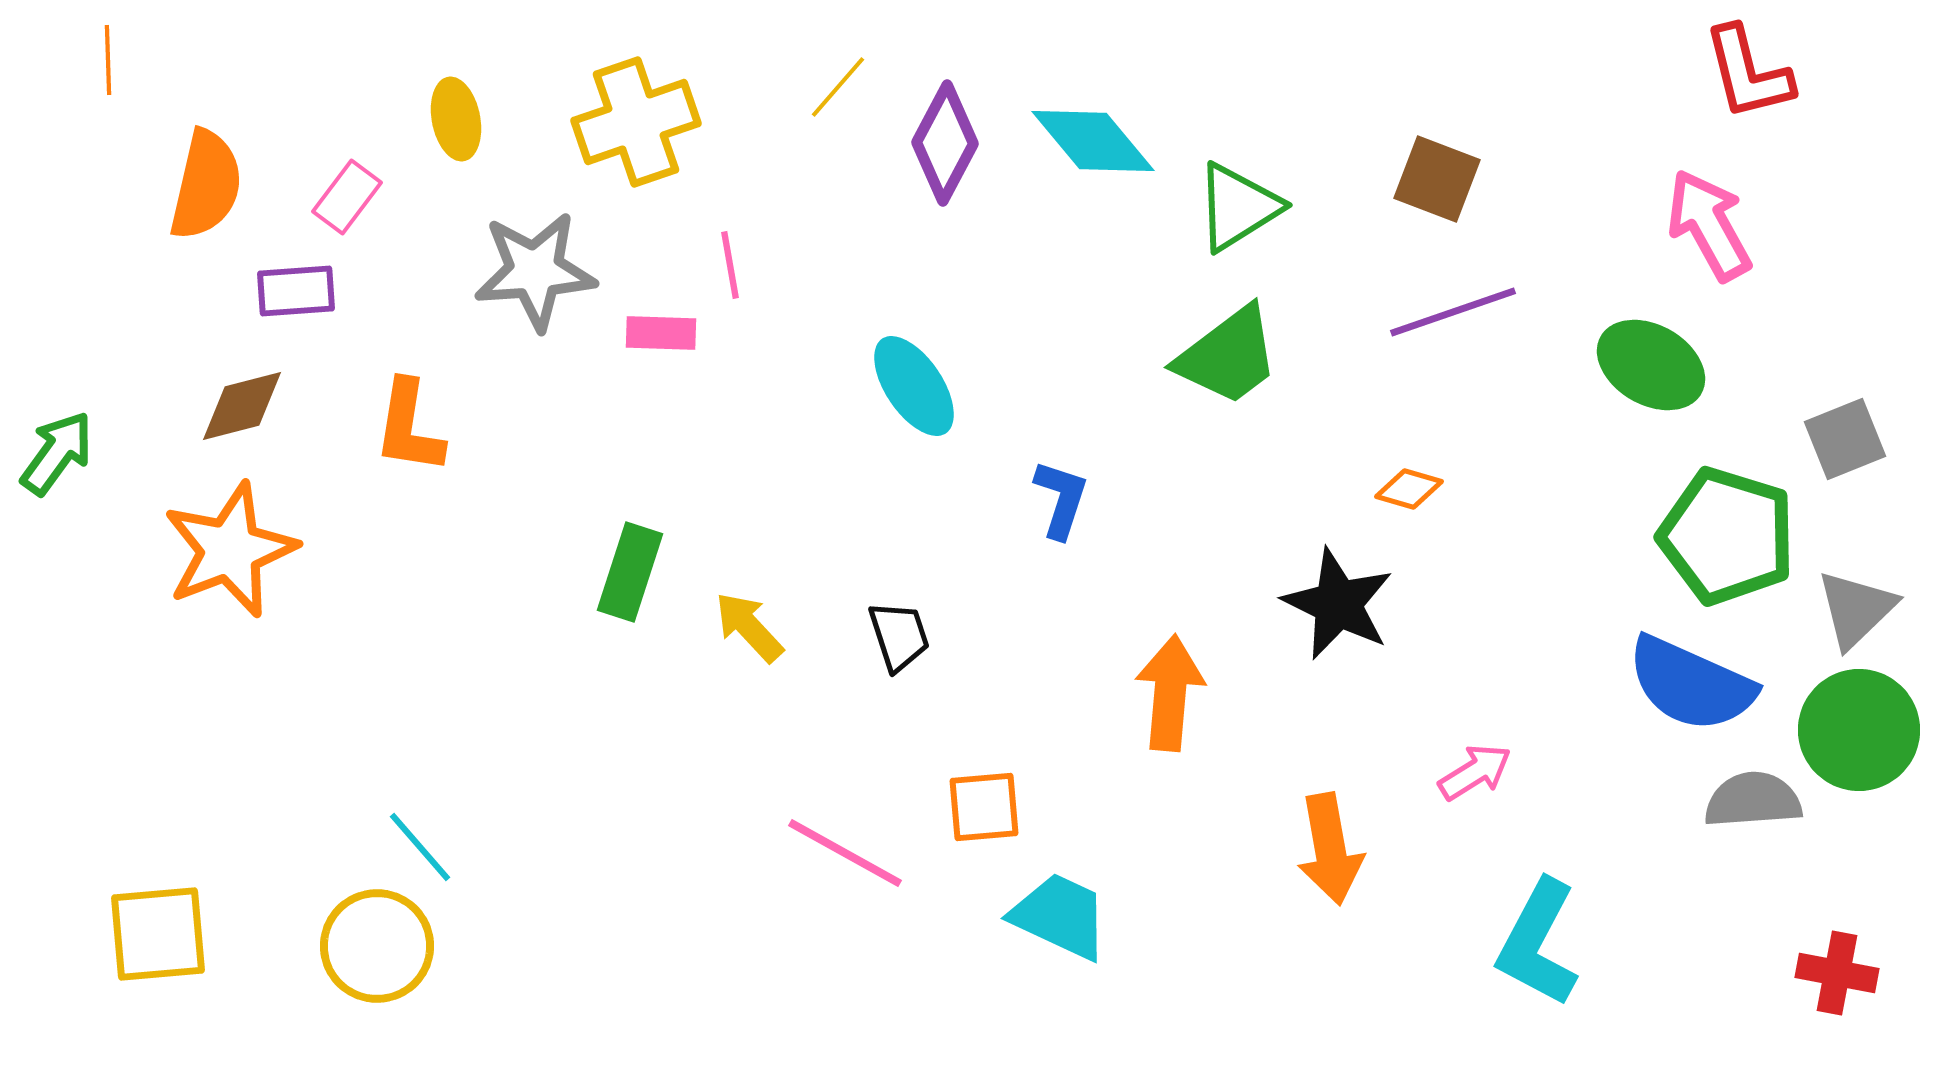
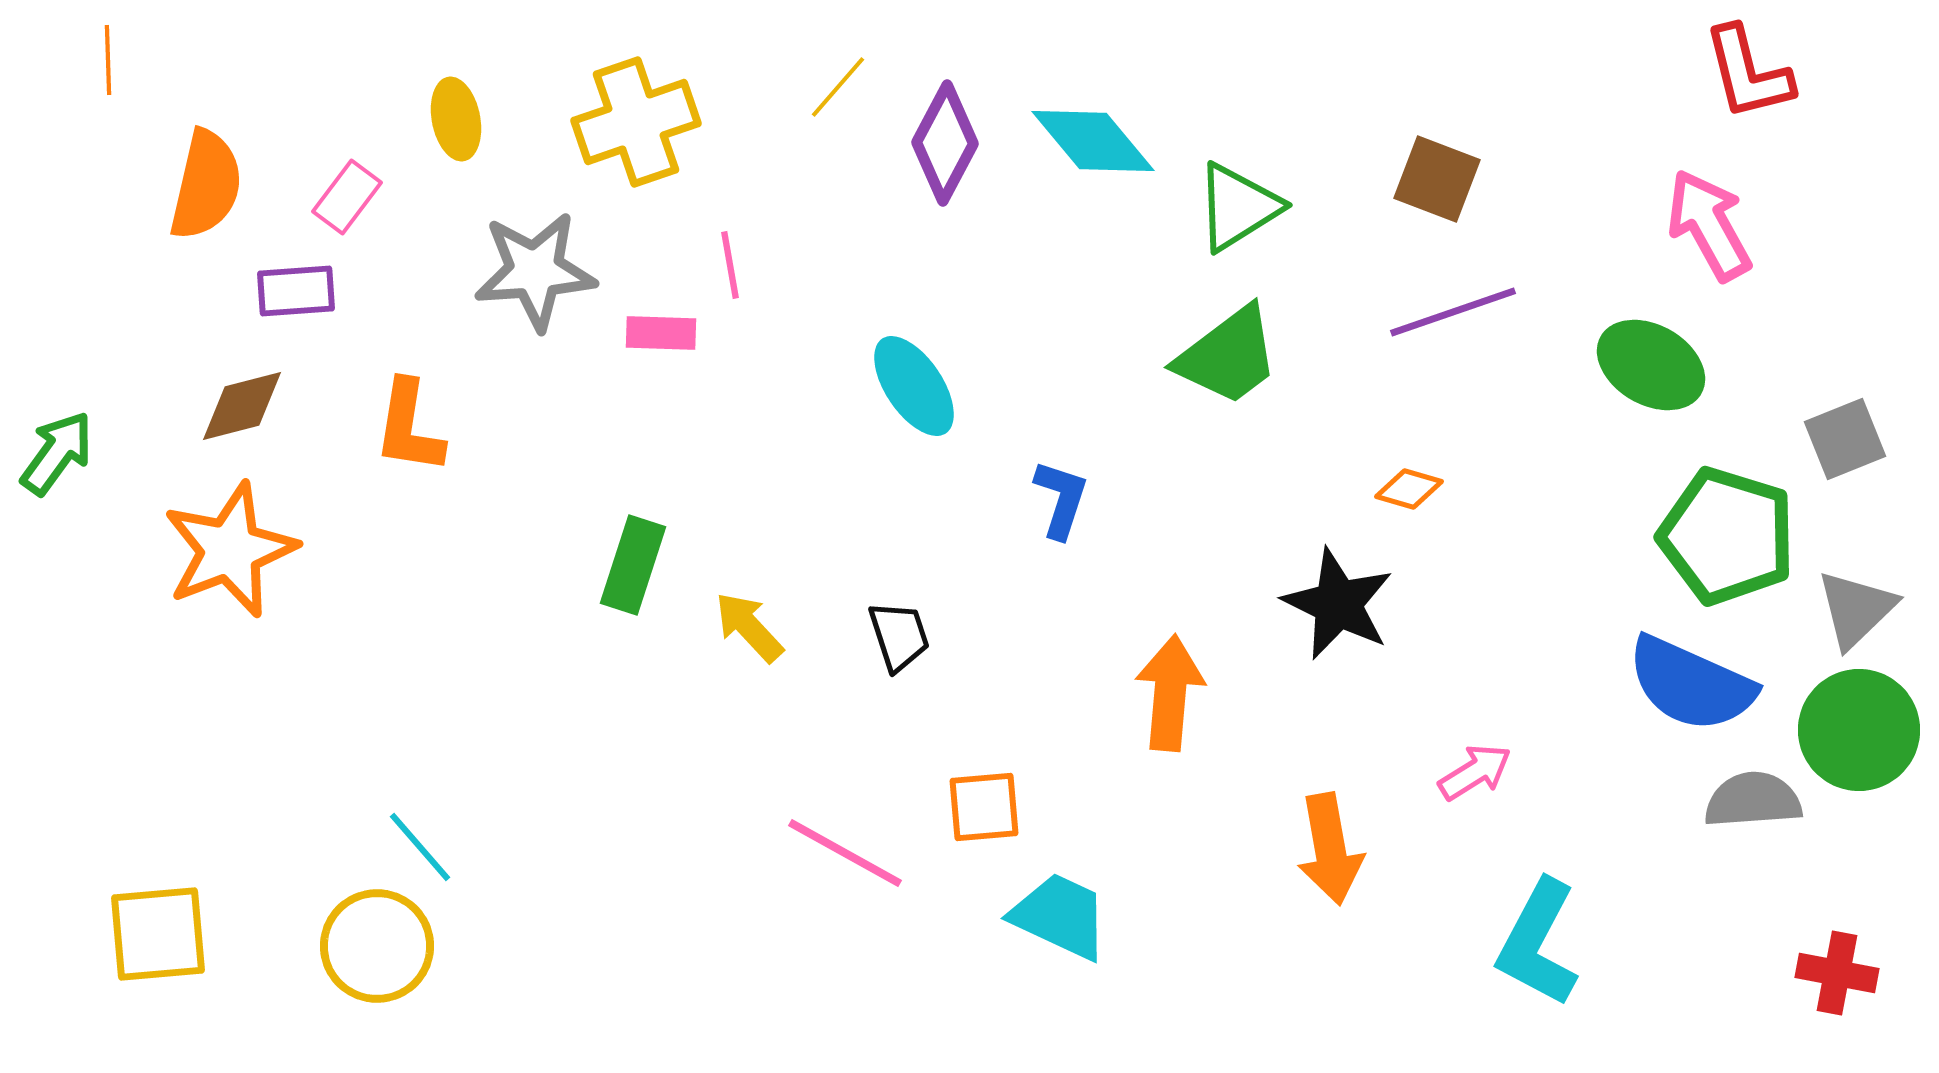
green rectangle at (630, 572): moved 3 px right, 7 px up
